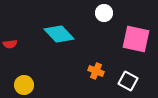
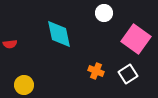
cyan diamond: rotated 32 degrees clockwise
pink square: rotated 24 degrees clockwise
white square: moved 7 px up; rotated 30 degrees clockwise
